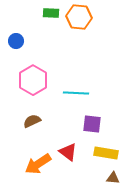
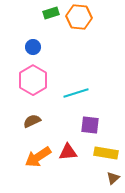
green rectangle: rotated 21 degrees counterclockwise
blue circle: moved 17 px right, 6 px down
cyan line: rotated 20 degrees counterclockwise
purple square: moved 2 px left, 1 px down
red triangle: rotated 42 degrees counterclockwise
orange arrow: moved 7 px up
brown triangle: rotated 48 degrees counterclockwise
